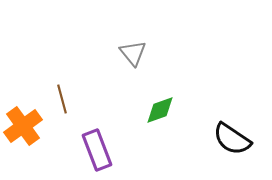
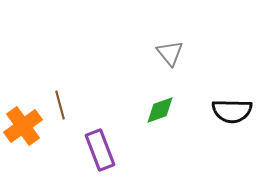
gray triangle: moved 37 px right
brown line: moved 2 px left, 6 px down
black semicircle: moved 28 px up; rotated 33 degrees counterclockwise
purple rectangle: moved 3 px right
